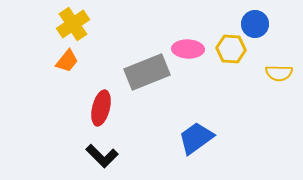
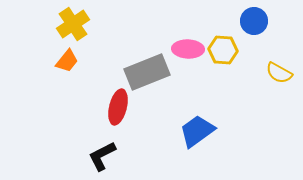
blue circle: moved 1 px left, 3 px up
yellow hexagon: moved 8 px left, 1 px down
yellow semicircle: rotated 28 degrees clockwise
red ellipse: moved 17 px right, 1 px up
blue trapezoid: moved 1 px right, 7 px up
black L-shape: rotated 108 degrees clockwise
